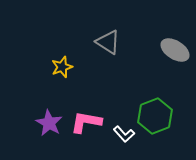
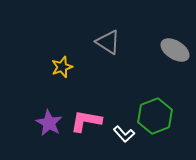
pink L-shape: moved 1 px up
